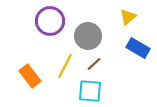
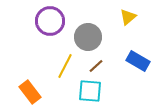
gray circle: moved 1 px down
blue rectangle: moved 13 px down
brown line: moved 2 px right, 2 px down
orange rectangle: moved 16 px down
